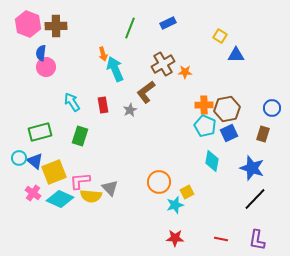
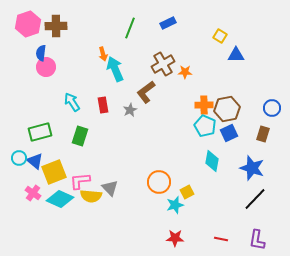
pink hexagon at (28, 24): rotated 20 degrees clockwise
